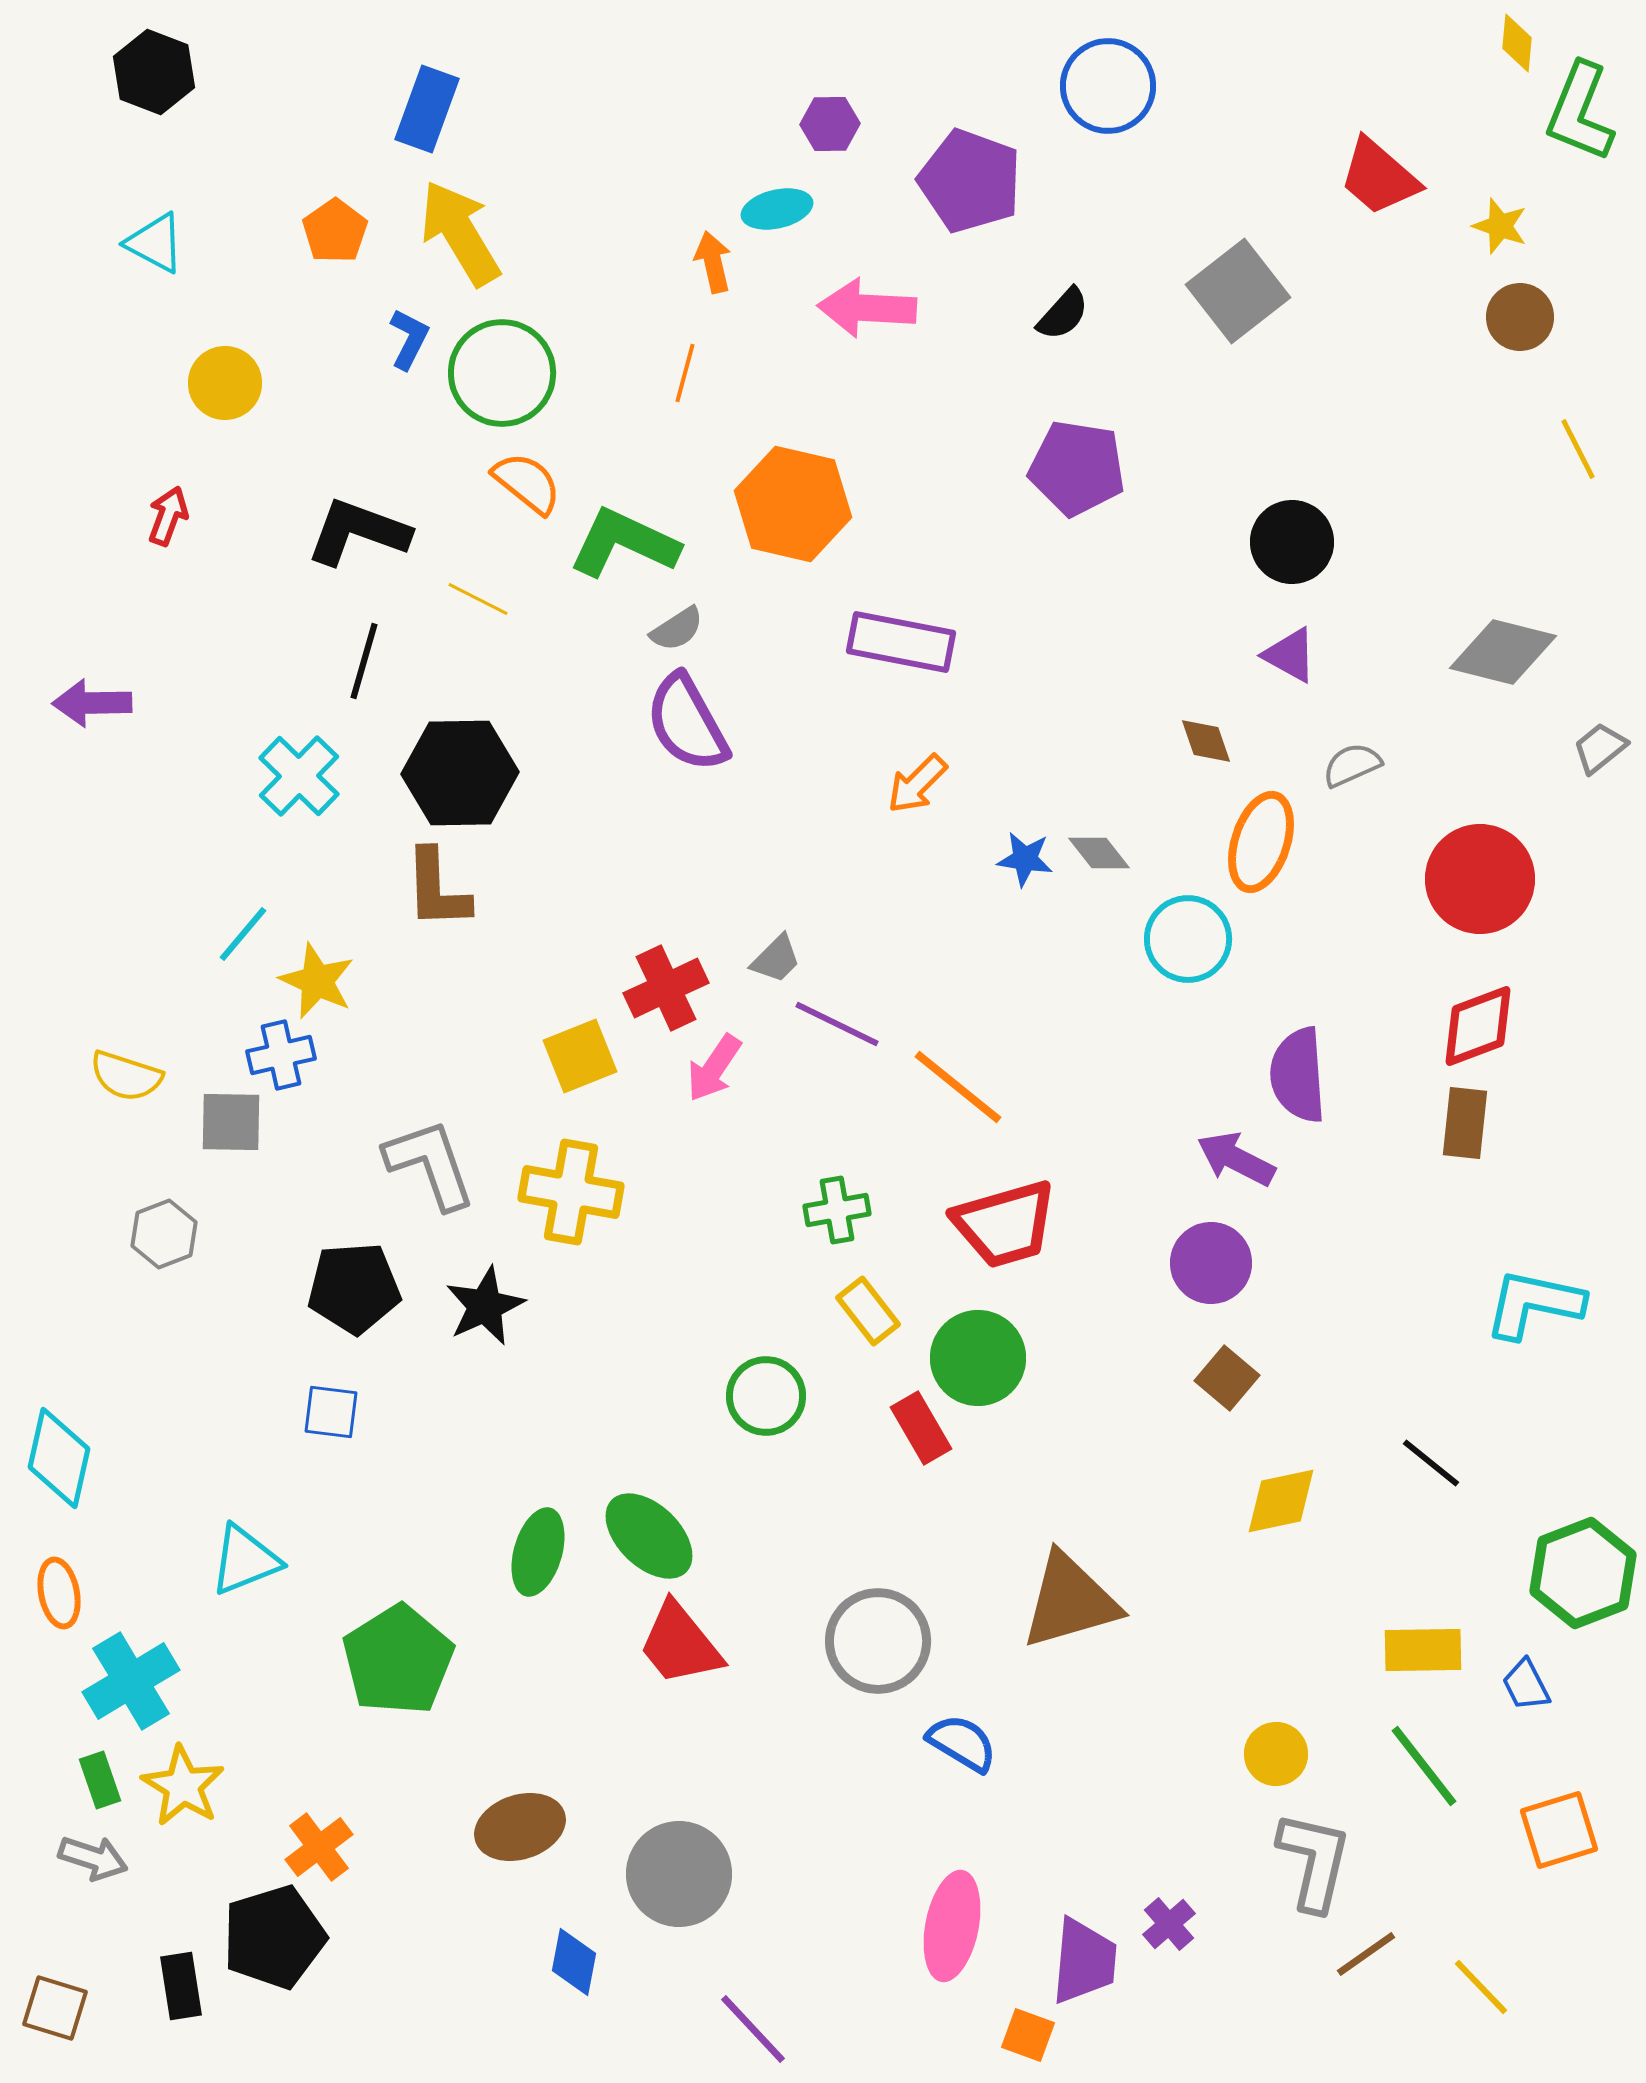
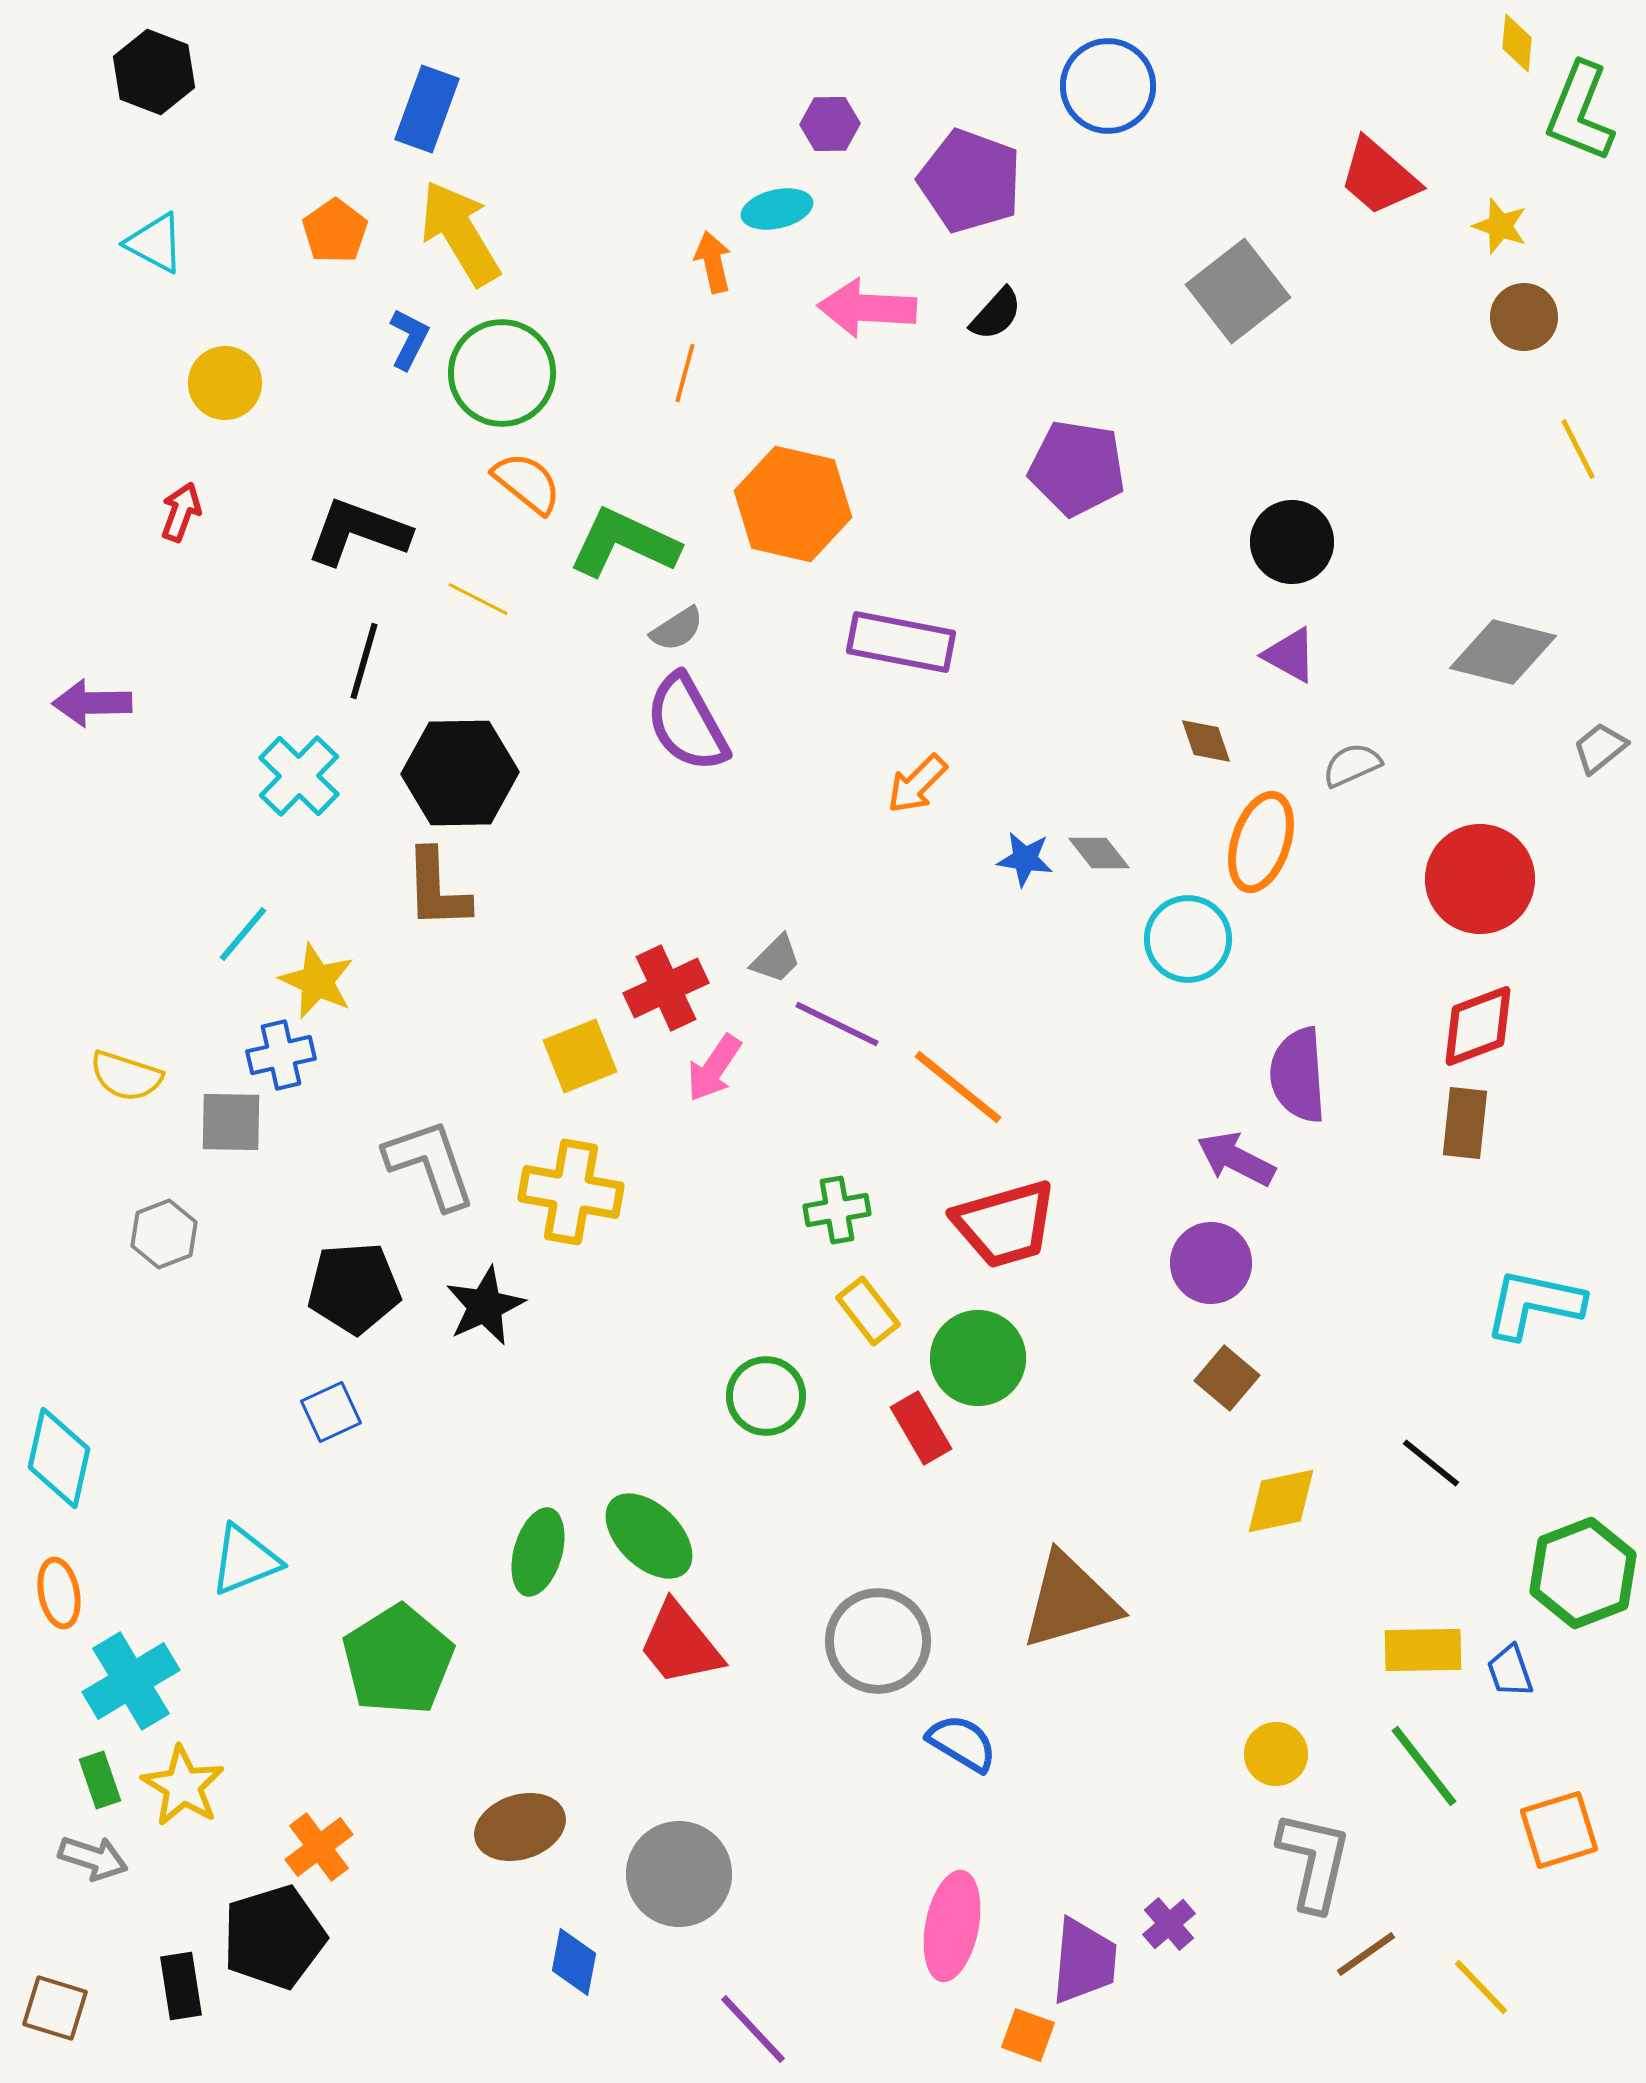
black semicircle at (1063, 314): moved 67 px left
brown circle at (1520, 317): moved 4 px right
red arrow at (168, 516): moved 13 px right, 4 px up
blue square at (331, 1412): rotated 32 degrees counterclockwise
blue trapezoid at (1526, 1685): moved 16 px left, 14 px up; rotated 8 degrees clockwise
